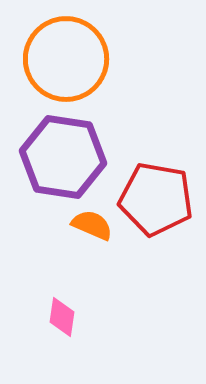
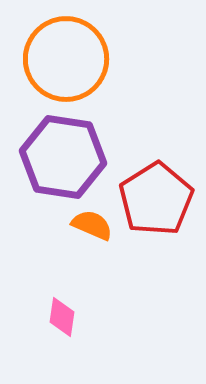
red pentagon: rotated 30 degrees clockwise
